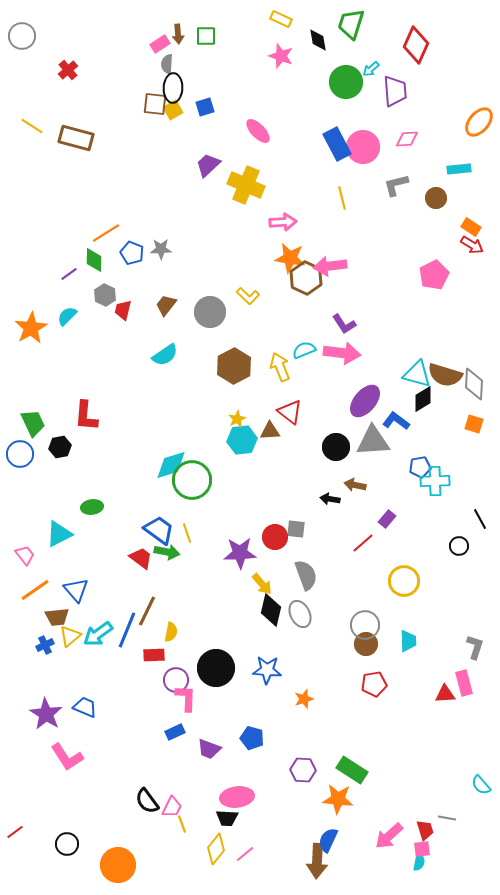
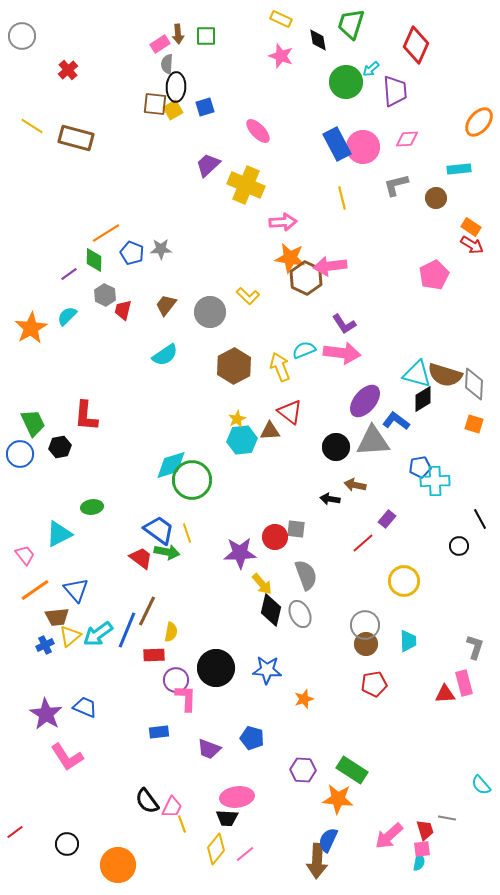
black ellipse at (173, 88): moved 3 px right, 1 px up
blue rectangle at (175, 732): moved 16 px left; rotated 18 degrees clockwise
